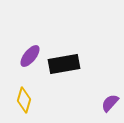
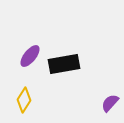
yellow diamond: rotated 15 degrees clockwise
